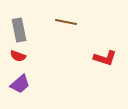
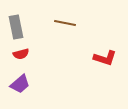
brown line: moved 1 px left, 1 px down
gray rectangle: moved 3 px left, 3 px up
red semicircle: moved 3 px right, 2 px up; rotated 35 degrees counterclockwise
